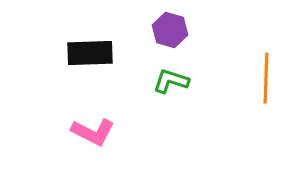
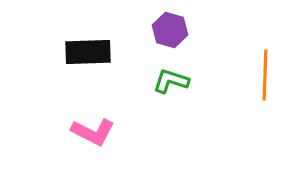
black rectangle: moved 2 px left, 1 px up
orange line: moved 1 px left, 3 px up
